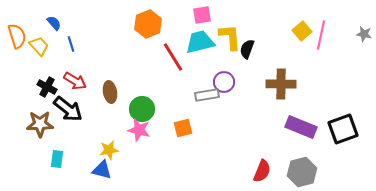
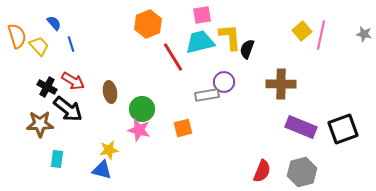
red arrow: moved 2 px left
